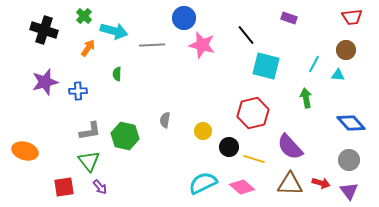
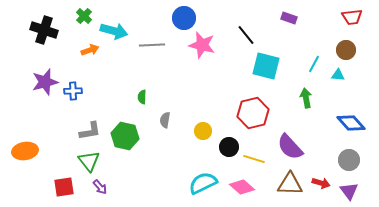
orange arrow: moved 2 px right, 2 px down; rotated 36 degrees clockwise
green semicircle: moved 25 px right, 23 px down
blue cross: moved 5 px left
orange ellipse: rotated 25 degrees counterclockwise
